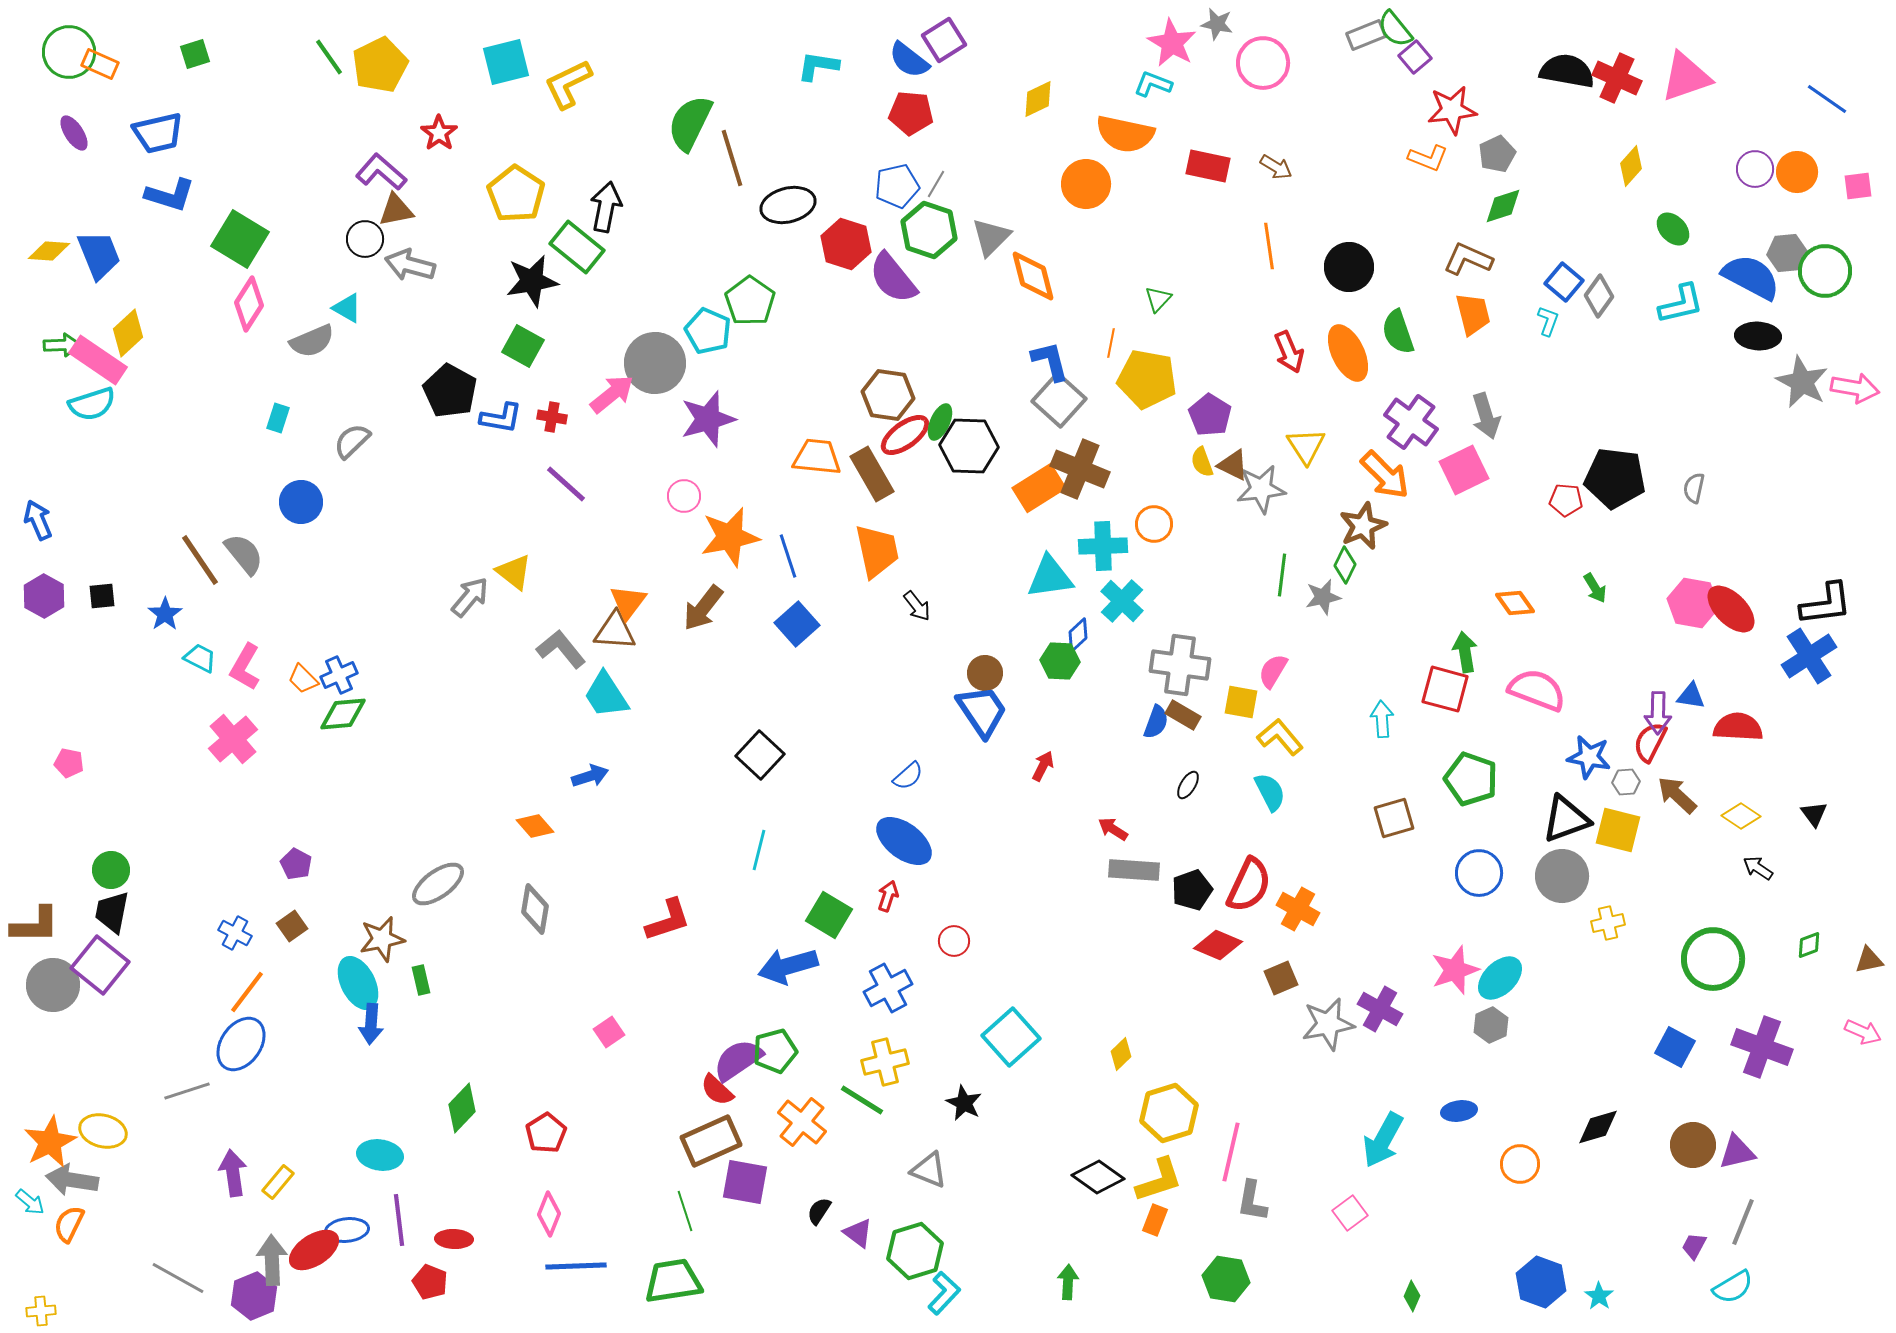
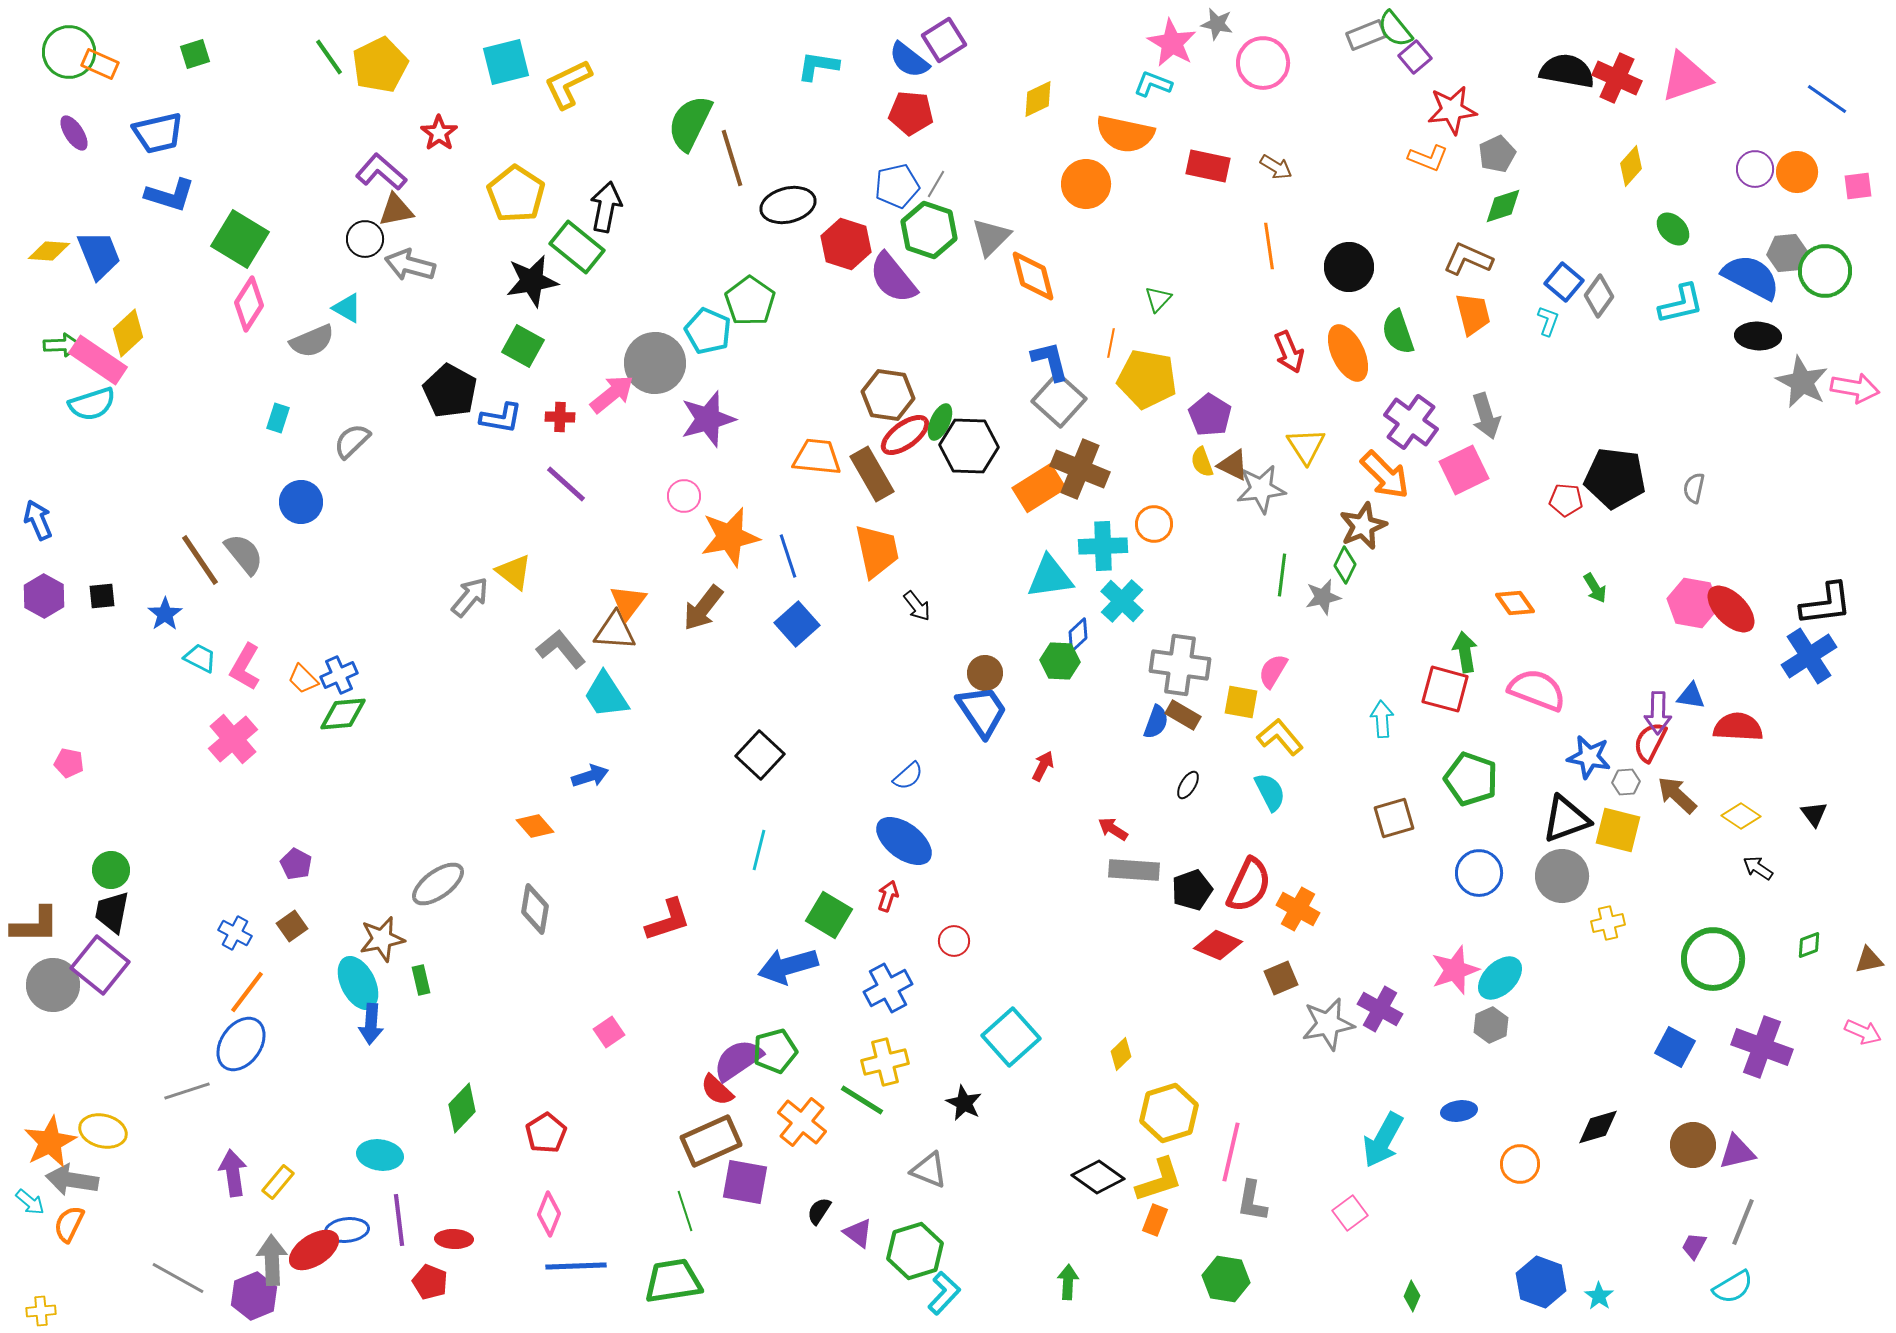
red cross at (552, 417): moved 8 px right; rotated 8 degrees counterclockwise
